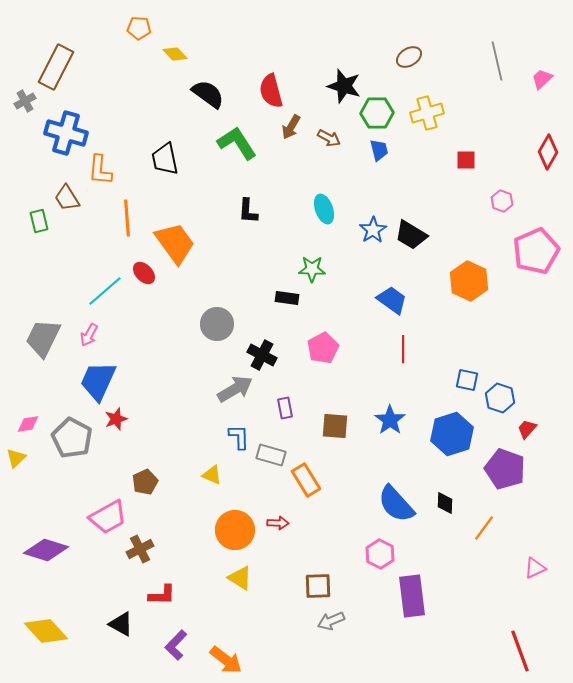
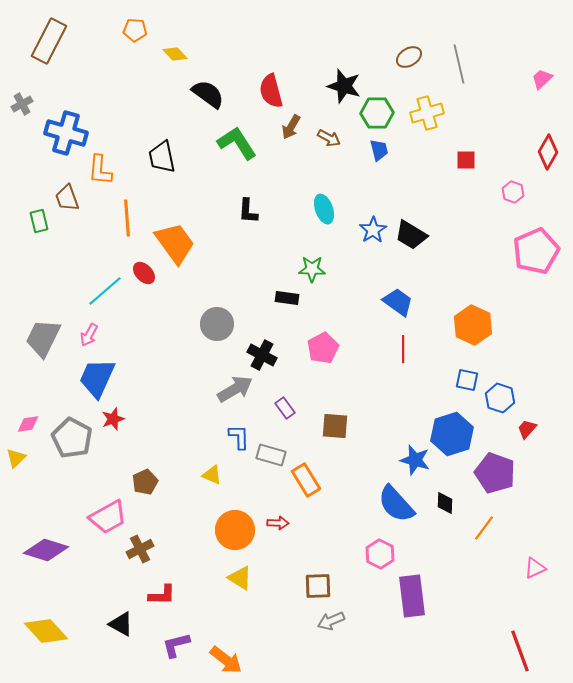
orange pentagon at (139, 28): moved 4 px left, 2 px down
gray line at (497, 61): moved 38 px left, 3 px down
brown rectangle at (56, 67): moved 7 px left, 26 px up
gray cross at (25, 101): moved 3 px left, 3 px down
black trapezoid at (165, 159): moved 3 px left, 2 px up
brown trapezoid at (67, 198): rotated 12 degrees clockwise
pink hexagon at (502, 201): moved 11 px right, 9 px up
orange hexagon at (469, 281): moved 4 px right, 44 px down
blue trapezoid at (392, 300): moved 6 px right, 2 px down
blue trapezoid at (98, 381): moved 1 px left, 3 px up
purple rectangle at (285, 408): rotated 25 degrees counterclockwise
red star at (116, 419): moved 3 px left
blue star at (390, 420): moved 25 px right, 40 px down; rotated 20 degrees counterclockwise
purple pentagon at (505, 469): moved 10 px left, 4 px down
purple L-shape at (176, 645): rotated 32 degrees clockwise
